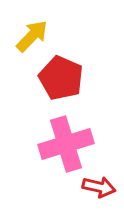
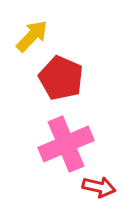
pink cross: rotated 6 degrees counterclockwise
